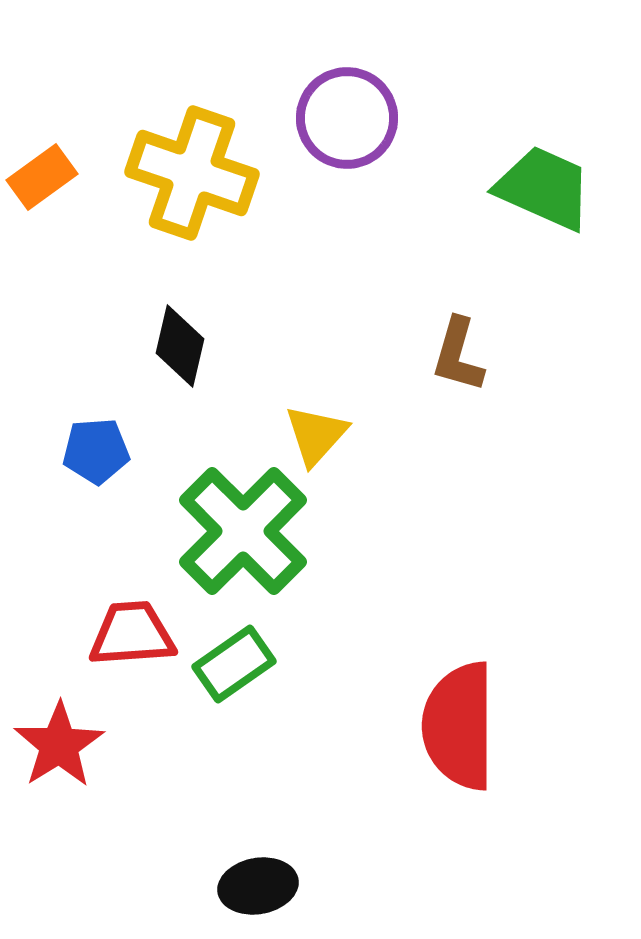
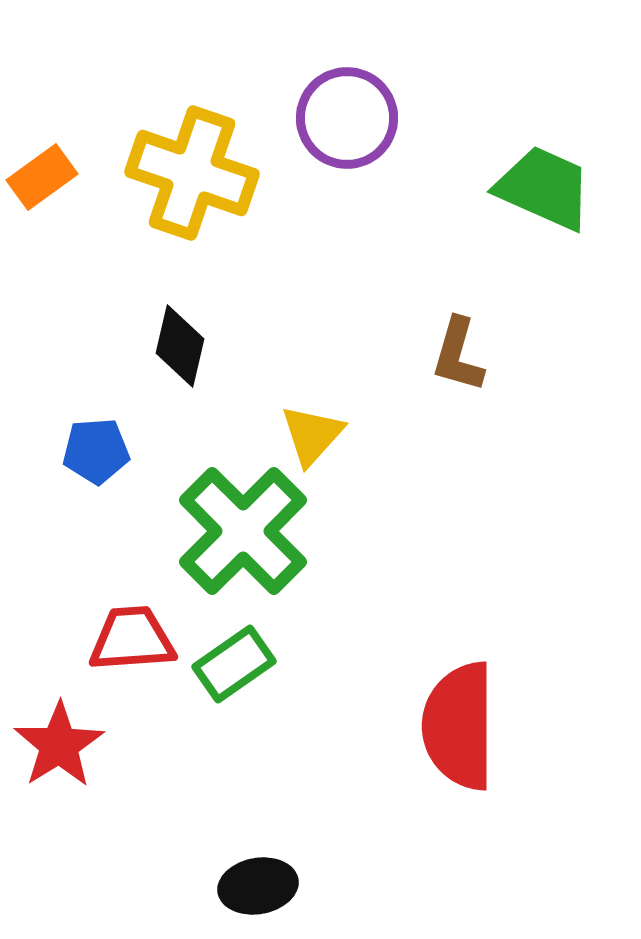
yellow triangle: moved 4 px left
red trapezoid: moved 5 px down
